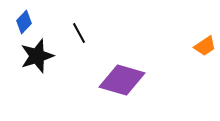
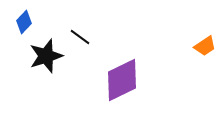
black line: moved 1 px right, 4 px down; rotated 25 degrees counterclockwise
black star: moved 9 px right
purple diamond: rotated 42 degrees counterclockwise
